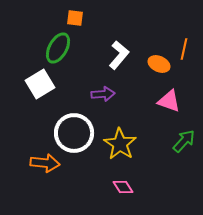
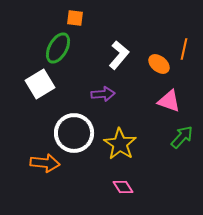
orange ellipse: rotated 15 degrees clockwise
green arrow: moved 2 px left, 4 px up
